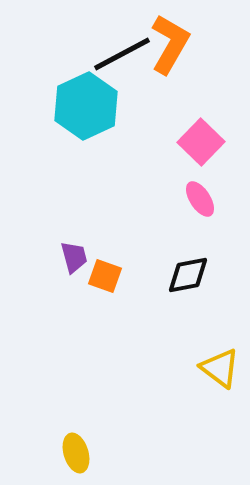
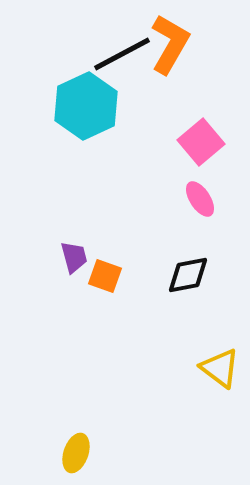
pink square: rotated 6 degrees clockwise
yellow ellipse: rotated 36 degrees clockwise
